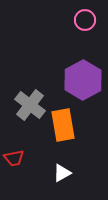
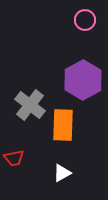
orange rectangle: rotated 12 degrees clockwise
